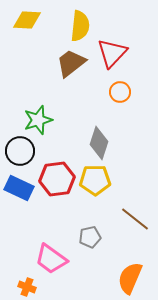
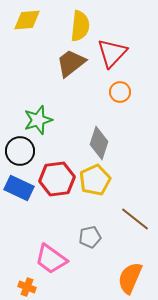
yellow diamond: rotated 8 degrees counterclockwise
yellow pentagon: rotated 24 degrees counterclockwise
